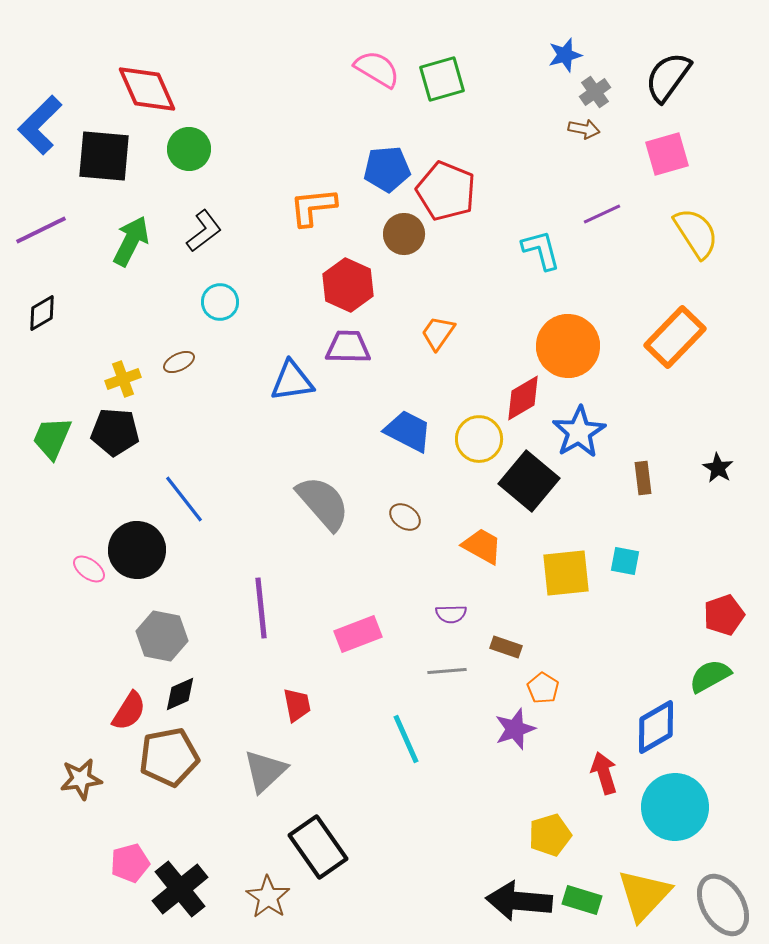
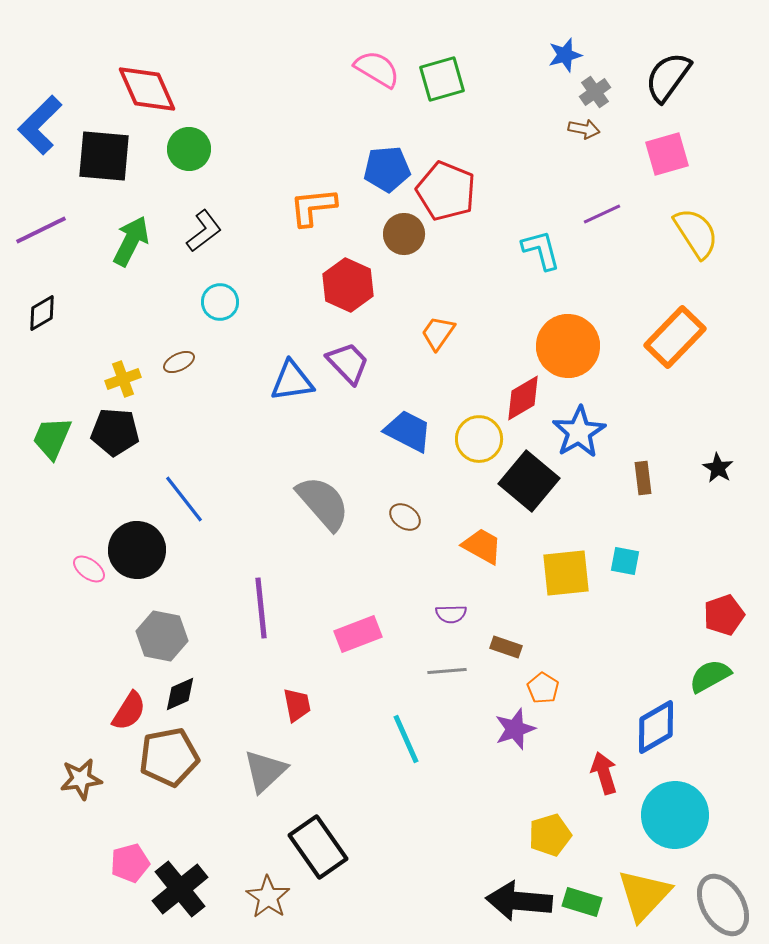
purple trapezoid at (348, 347): moved 16 px down; rotated 45 degrees clockwise
cyan circle at (675, 807): moved 8 px down
green rectangle at (582, 900): moved 2 px down
